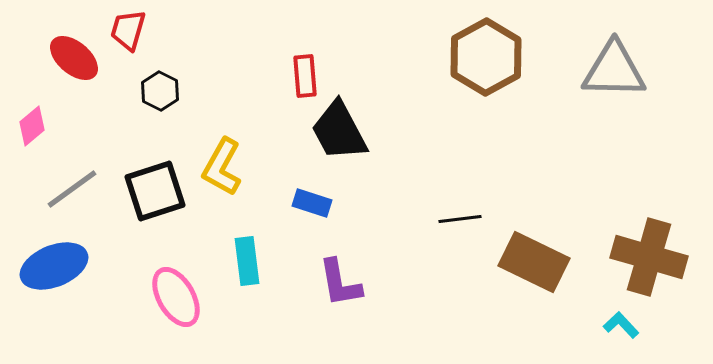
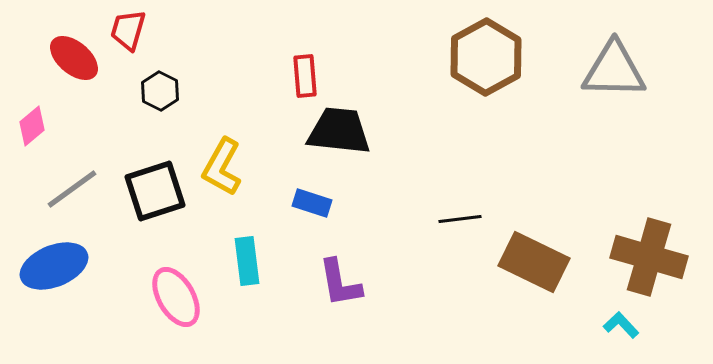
black trapezoid: rotated 124 degrees clockwise
